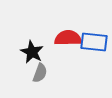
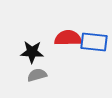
black star: rotated 25 degrees counterclockwise
gray semicircle: moved 3 px left, 2 px down; rotated 126 degrees counterclockwise
